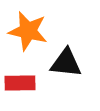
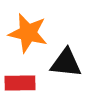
orange star: moved 2 px down
